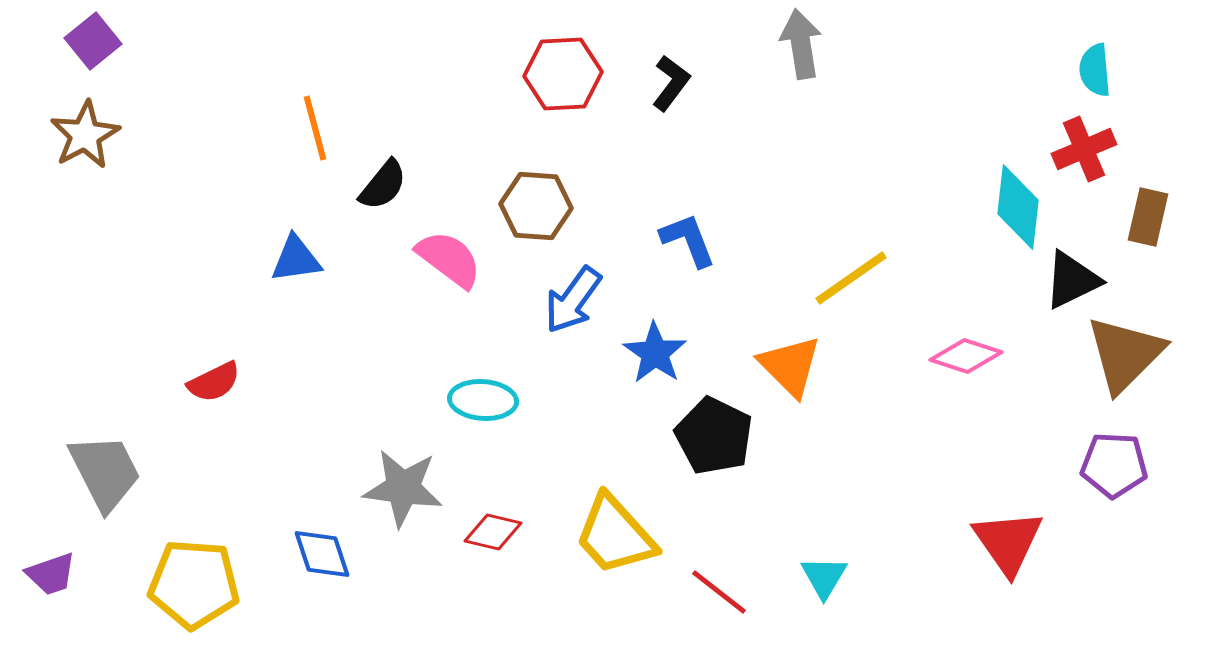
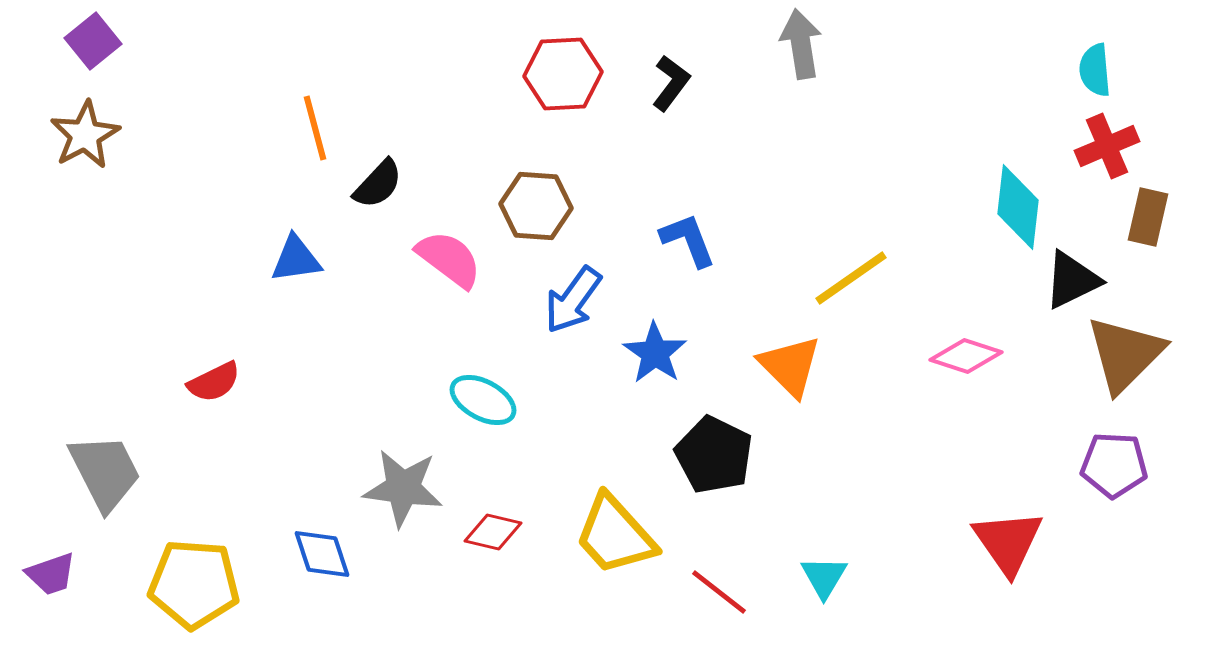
red cross: moved 23 px right, 3 px up
black semicircle: moved 5 px left, 1 px up; rotated 4 degrees clockwise
cyan ellipse: rotated 24 degrees clockwise
black pentagon: moved 19 px down
